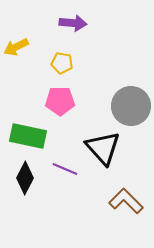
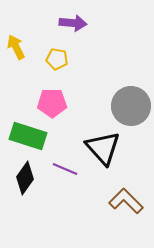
yellow arrow: rotated 90 degrees clockwise
yellow pentagon: moved 5 px left, 4 px up
pink pentagon: moved 8 px left, 2 px down
green rectangle: rotated 6 degrees clockwise
black diamond: rotated 8 degrees clockwise
